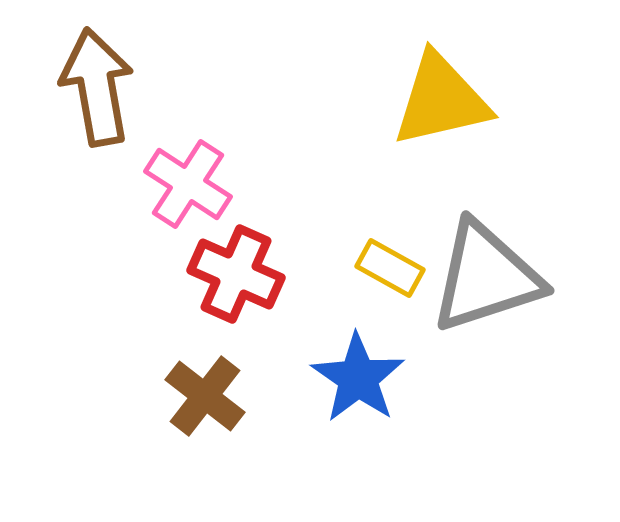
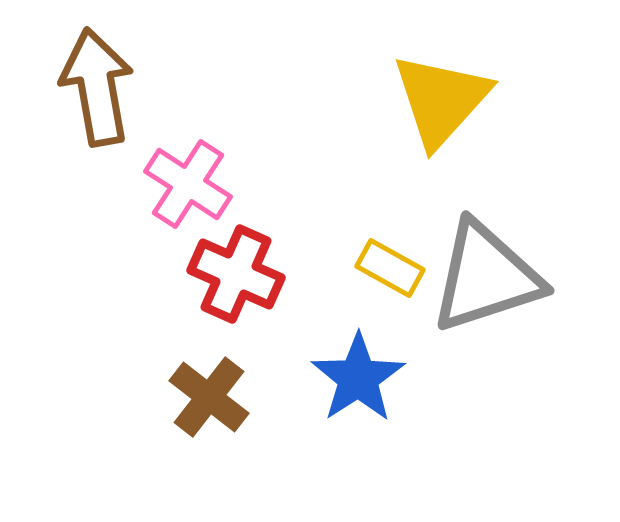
yellow triangle: rotated 35 degrees counterclockwise
blue star: rotated 4 degrees clockwise
brown cross: moved 4 px right, 1 px down
